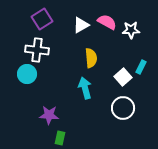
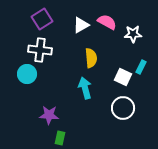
white star: moved 2 px right, 4 px down
white cross: moved 3 px right
white square: rotated 24 degrees counterclockwise
